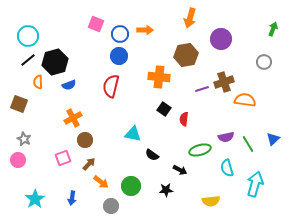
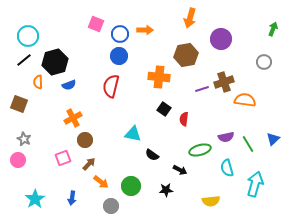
black line at (28, 60): moved 4 px left
